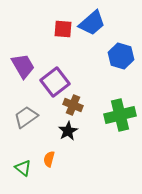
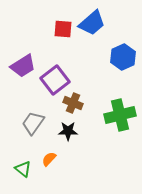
blue hexagon: moved 2 px right, 1 px down; rotated 20 degrees clockwise
purple trapezoid: rotated 88 degrees clockwise
purple square: moved 2 px up
brown cross: moved 2 px up
gray trapezoid: moved 7 px right, 6 px down; rotated 20 degrees counterclockwise
black star: rotated 30 degrees clockwise
orange semicircle: rotated 28 degrees clockwise
green triangle: moved 1 px down
